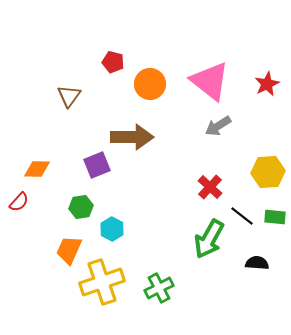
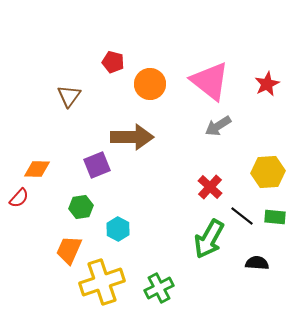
red semicircle: moved 4 px up
cyan hexagon: moved 6 px right
